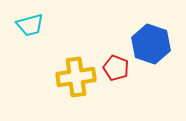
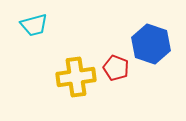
cyan trapezoid: moved 4 px right
